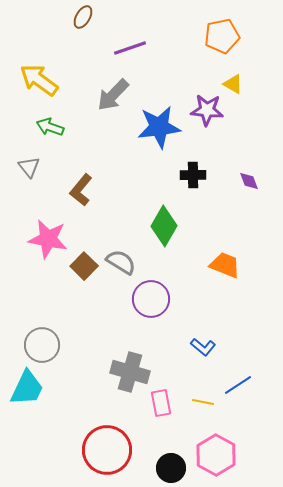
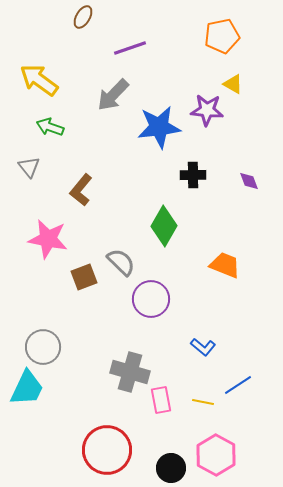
gray semicircle: rotated 12 degrees clockwise
brown square: moved 11 px down; rotated 24 degrees clockwise
gray circle: moved 1 px right, 2 px down
pink rectangle: moved 3 px up
